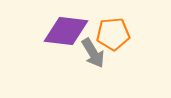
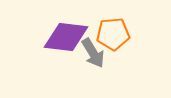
purple diamond: moved 6 px down
